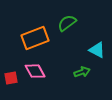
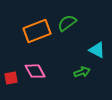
orange rectangle: moved 2 px right, 7 px up
